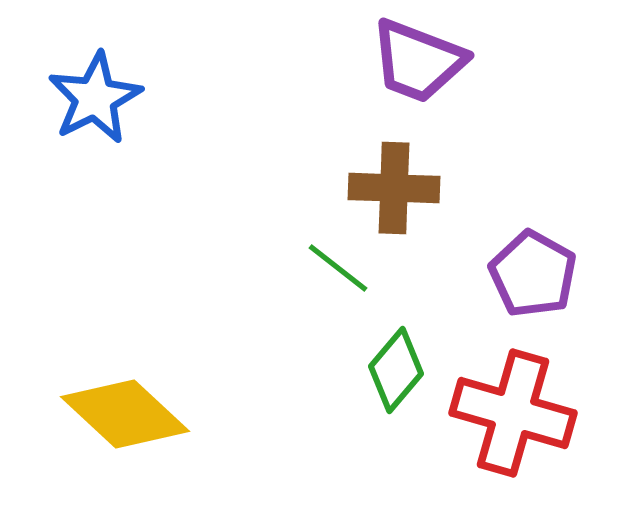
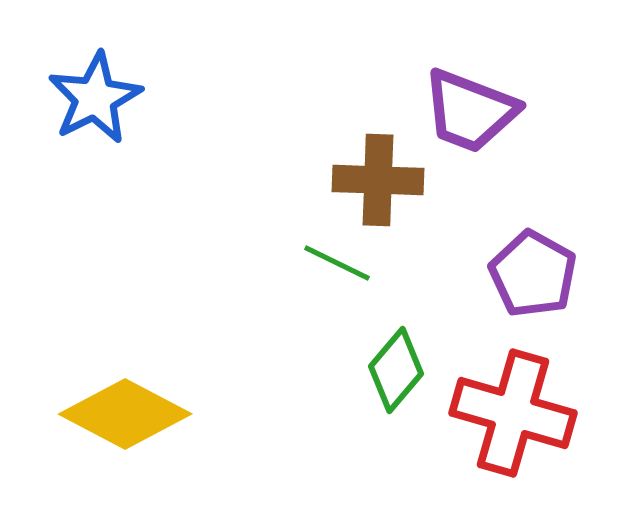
purple trapezoid: moved 52 px right, 50 px down
brown cross: moved 16 px left, 8 px up
green line: moved 1 px left, 5 px up; rotated 12 degrees counterclockwise
yellow diamond: rotated 15 degrees counterclockwise
